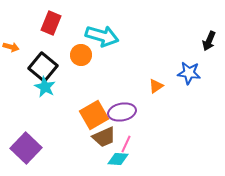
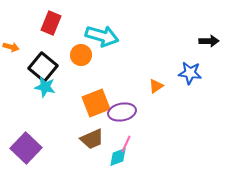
black arrow: rotated 114 degrees counterclockwise
blue star: moved 1 px right
cyan star: rotated 15 degrees counterclockwise
orange square: moved 2 px right, 12 px up; rotated 8 degrees clockwise
brown trapezoid: moved 12 px left, 2 px down
cyan diamond: moved 2 px up; rotated 25 degrees counterclockwise
